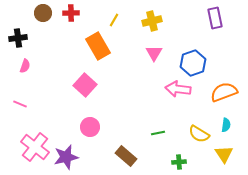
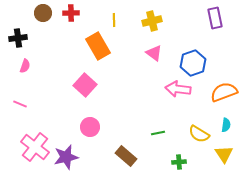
yellow line: rotated 32 degrees counterclockwise
pink triangle: rotated 24 degrees counterclockwise
